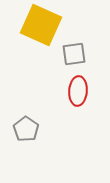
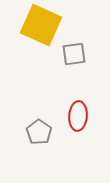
red ellipse: moved 25 px down
gray pentagon: moved 13 px right, 3 px down
